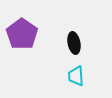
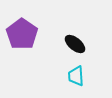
black ellipse: moved 1 px right, 1 px down; rotated 40 degrees counterclockwise
